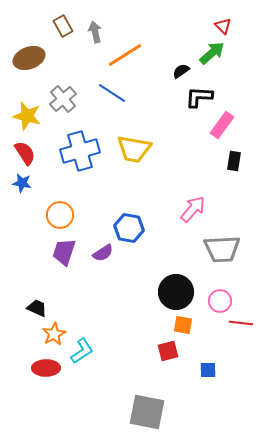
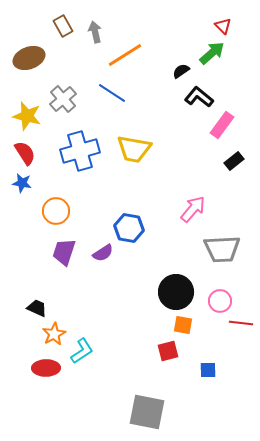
black L-shape: rotated 36 degrees clockwise
black rectangle: rotated 42 degrees clockwise
orange circle: moved 4 px left, 4 px up
